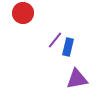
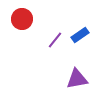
red circle: moved 1 px left, 6 px down
blue rectangle: moved 12 px right, 12 px up; rotated 42 degrees clockwise
